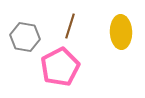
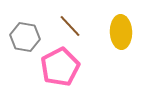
brown line: rotated 60 degrees counterclockwise
